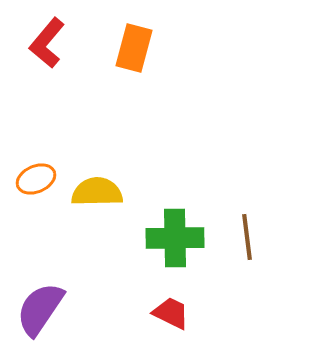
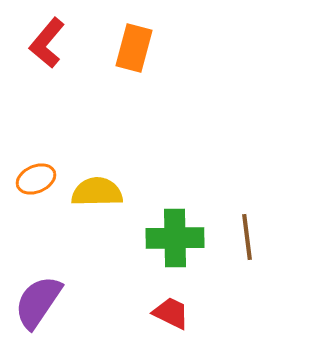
purple semicircle: moved 2 px left, 7 px up
